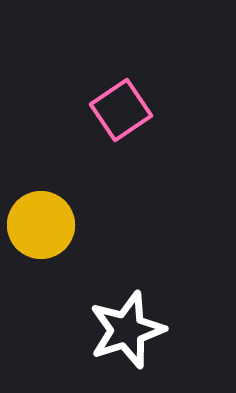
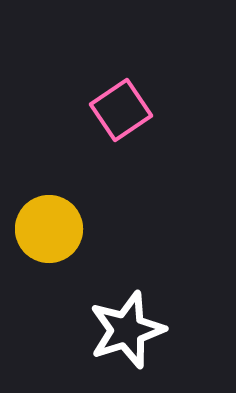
yellow circle: moved 8 px right, 4 px down
